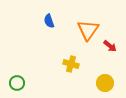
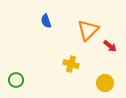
blue semicircle: moved 3 px left
orange triangle: rotated 10 degrees clockwise
green circle: moved 1 px left, 3 px up
